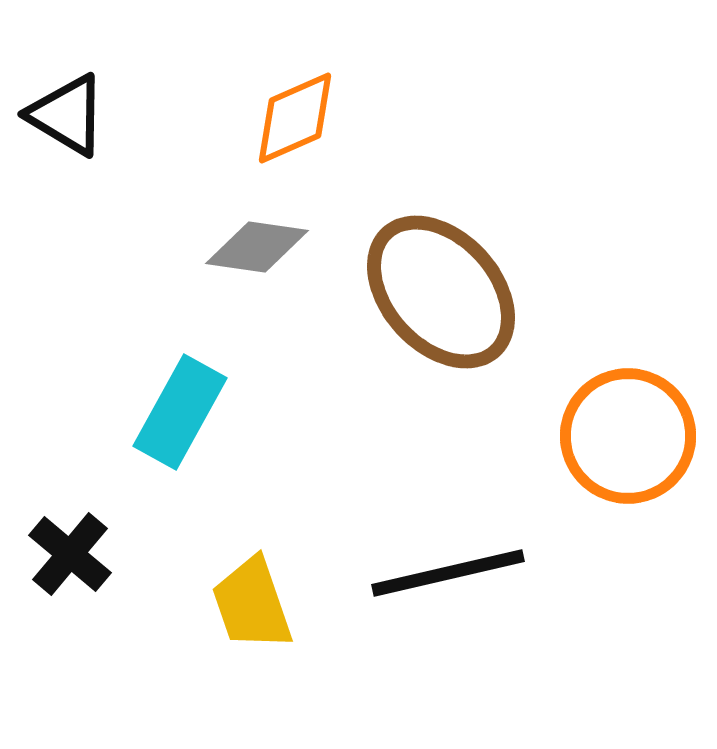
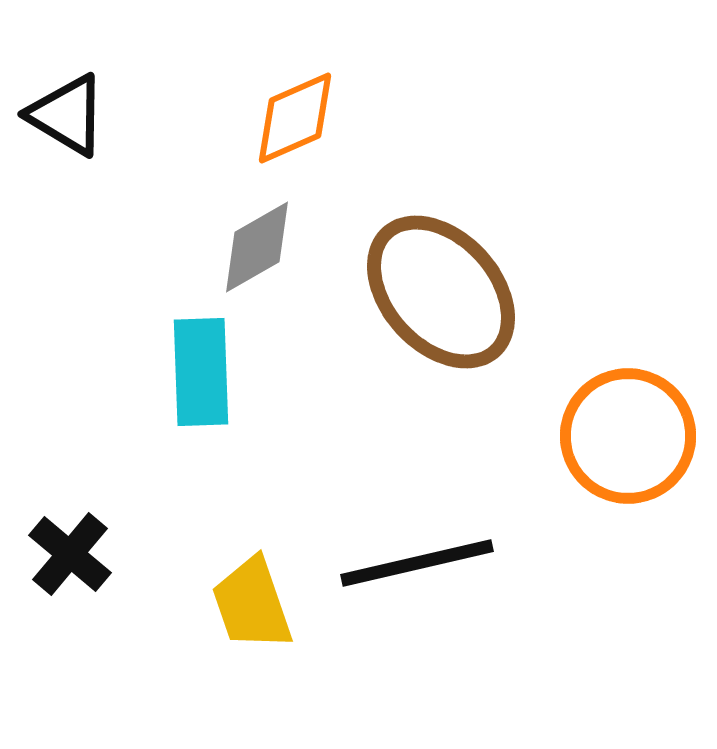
gray diamond: rotated 38 degrees counterclockwise
cyan rectangle: moved 21 px right, 40 px up; rotated 31 degrees counterclockwise
black line: moved 31 px left, 10 px up
